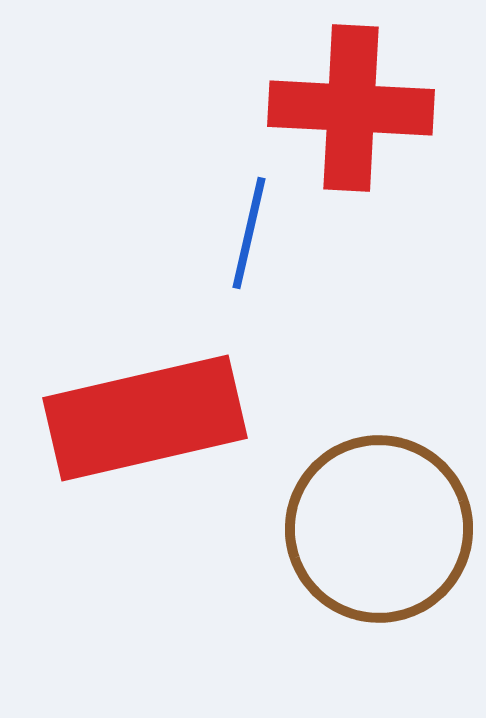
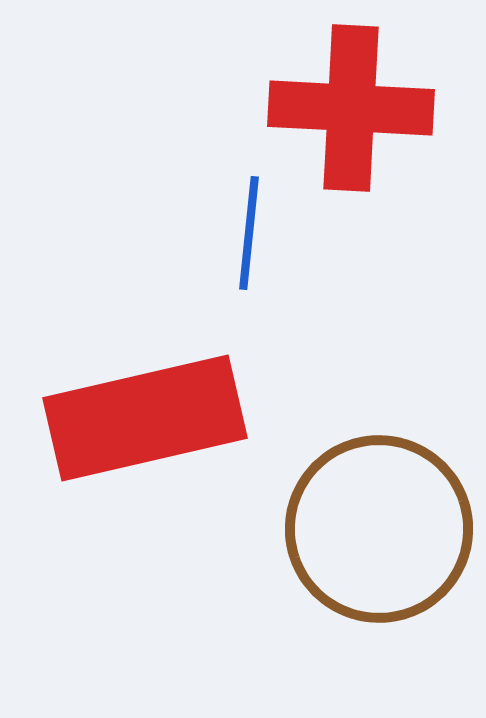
blue line: rotated 7 degrees counterclockwise
